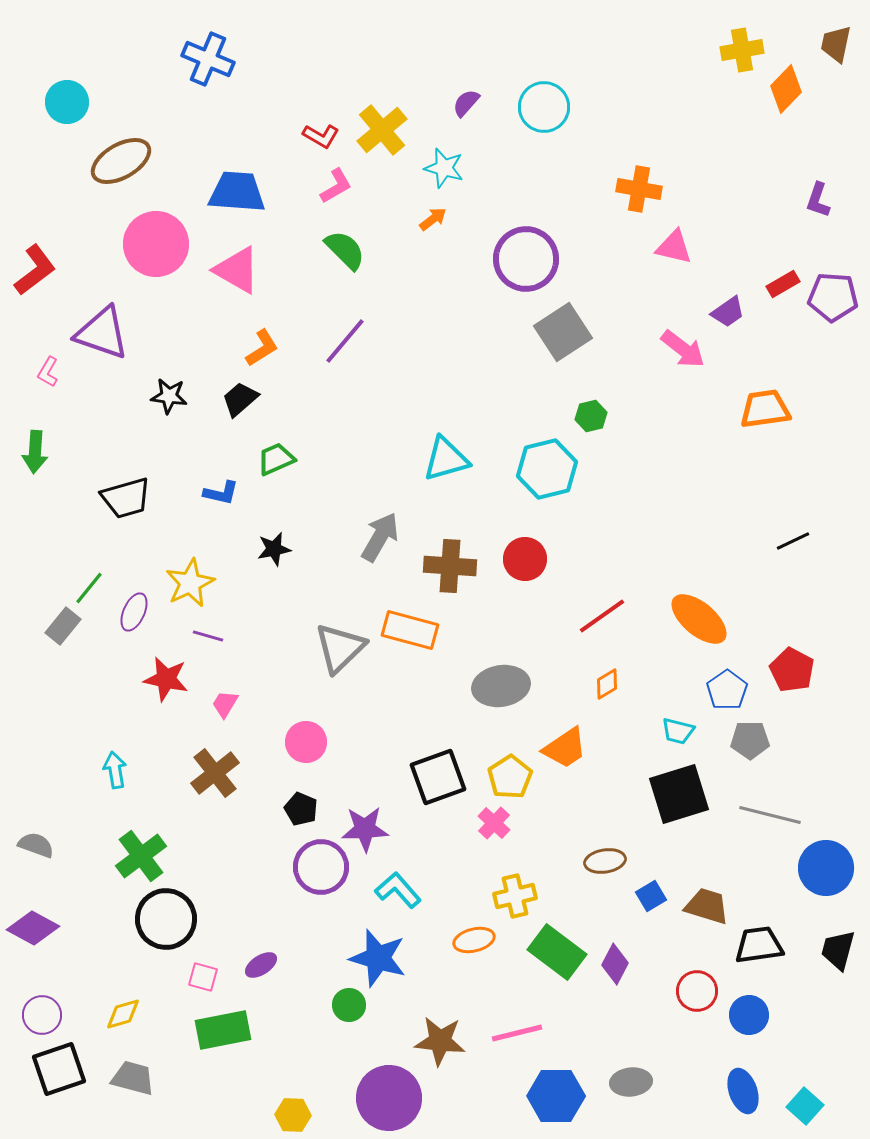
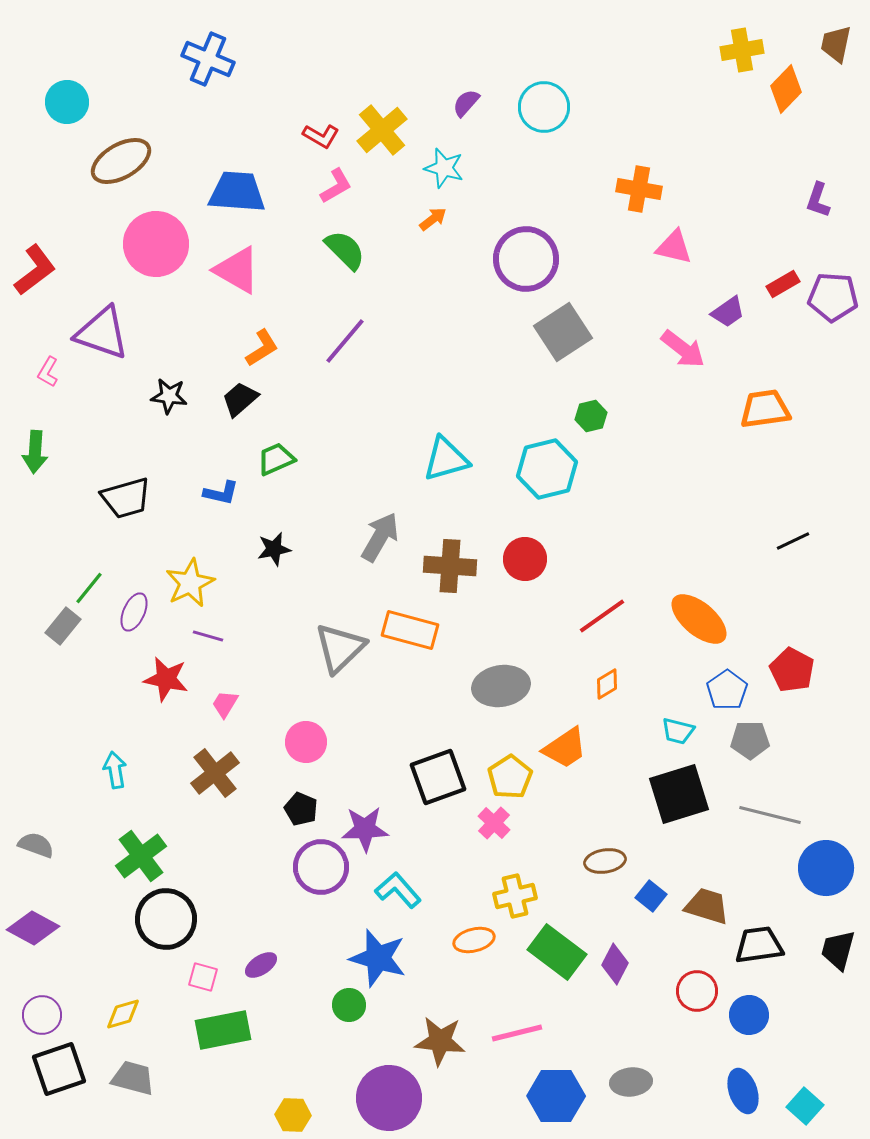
blue square at (651, 896): rotated 20 degrees counterclockwise
